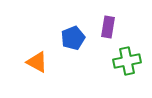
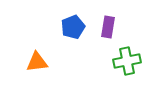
blue pentagon: moved 11 px up
orange triangle: rotated 35 degrees counterclockwise
